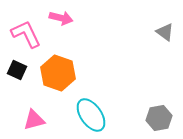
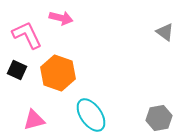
pink L-shape: moved 1 px right, 1 px down
